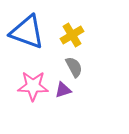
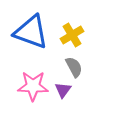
blue triangle: moved 4 px right
purple triangle: rotated 36 degrees counterclockwise
